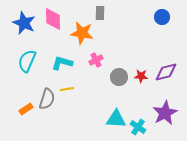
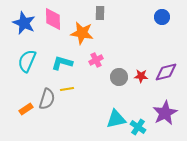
cyan triangle: rotated 15 degrees counterclockwise
